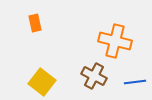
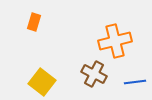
orange rectangle: moved 1 px left, 1 px up; rotated 30 degrees clockwise
orange cross: rotated 28 degrees counterclockwise
brown cross: moved 2 px up
